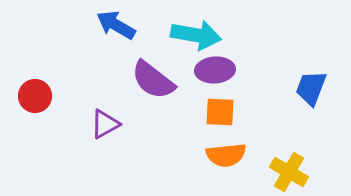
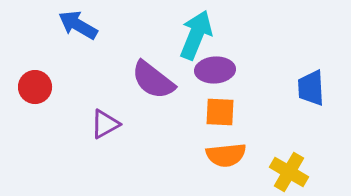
blue arrow: moved 38 px left
cyan arrow: rotated 78 degrees counterclockwise
blue trapezoid: rotated 24 degrees counterclockwise
red circle: moved 9 px up
